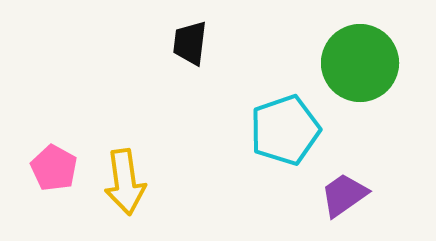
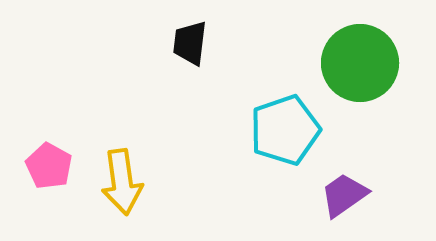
pink pentagon: moved 5 px left, 2 px up
yellow arrow: moved 3 px left
